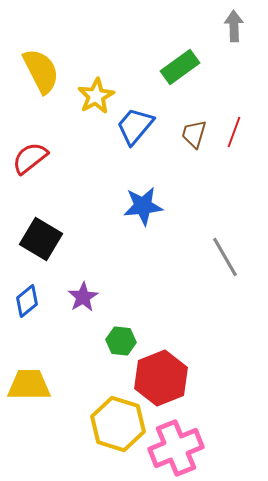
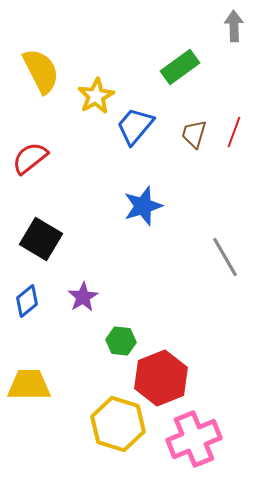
blue star: rotated 12 degrees counterclockwise
pink cross: moved 18 px right, 9 px up
